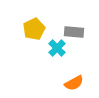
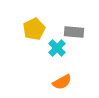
orange semicircle: moved 12 px left, 1 px up
